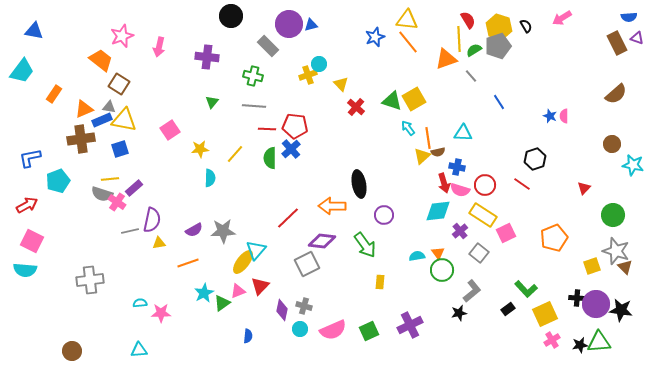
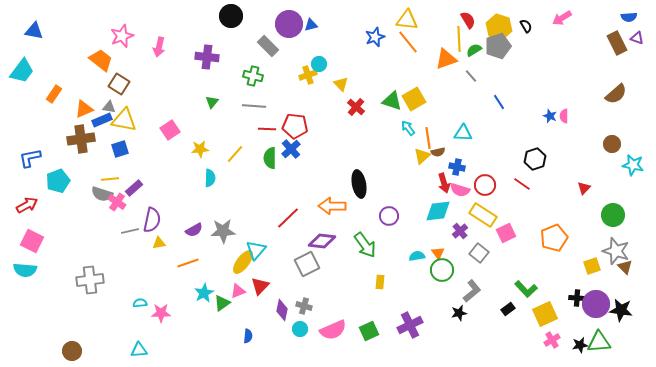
purple circle at (384, 215): moved 5 px right, 1 px down
